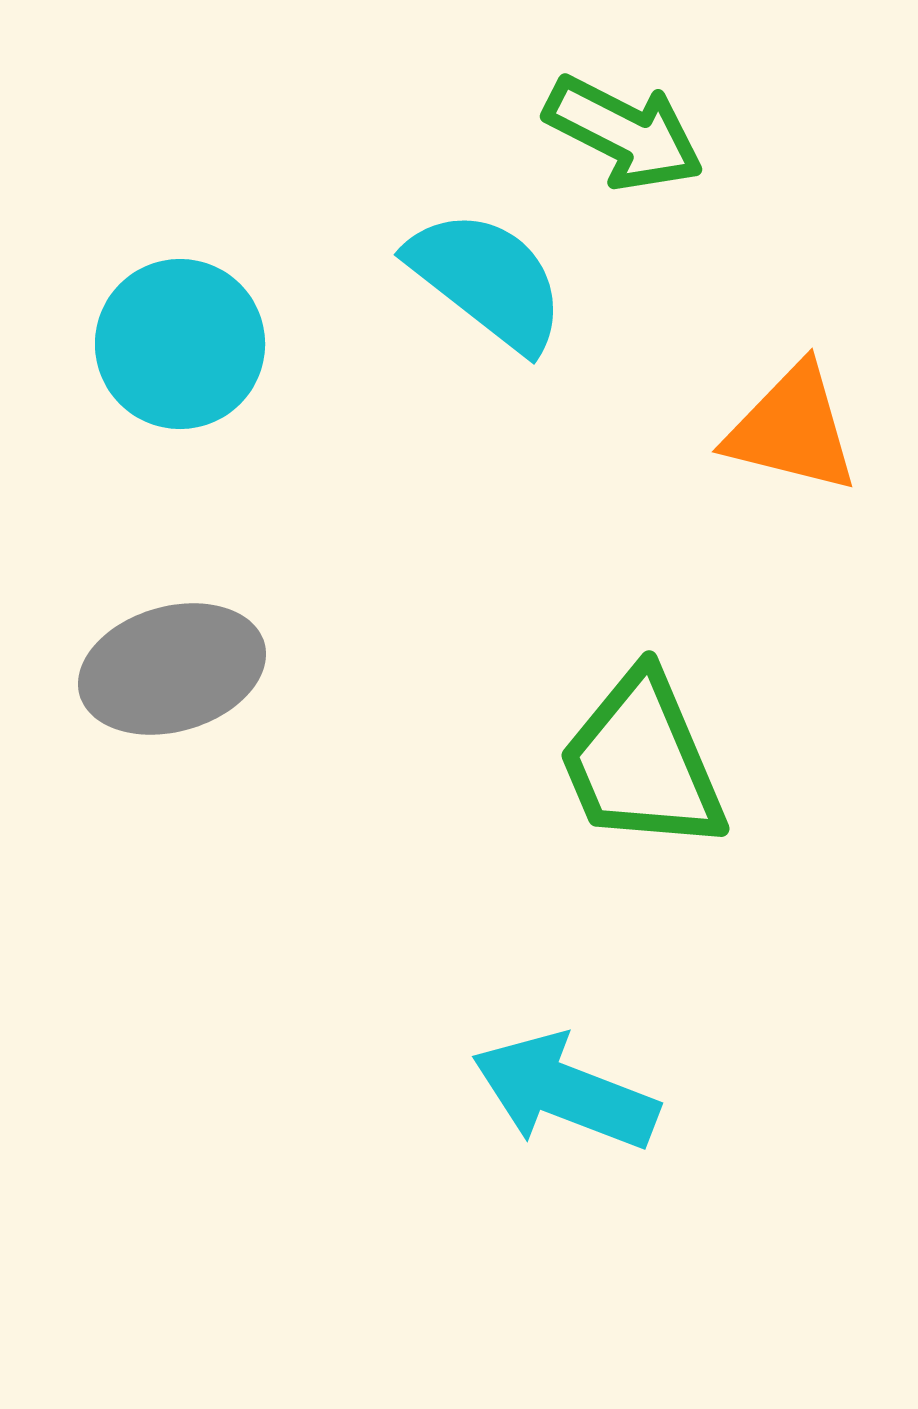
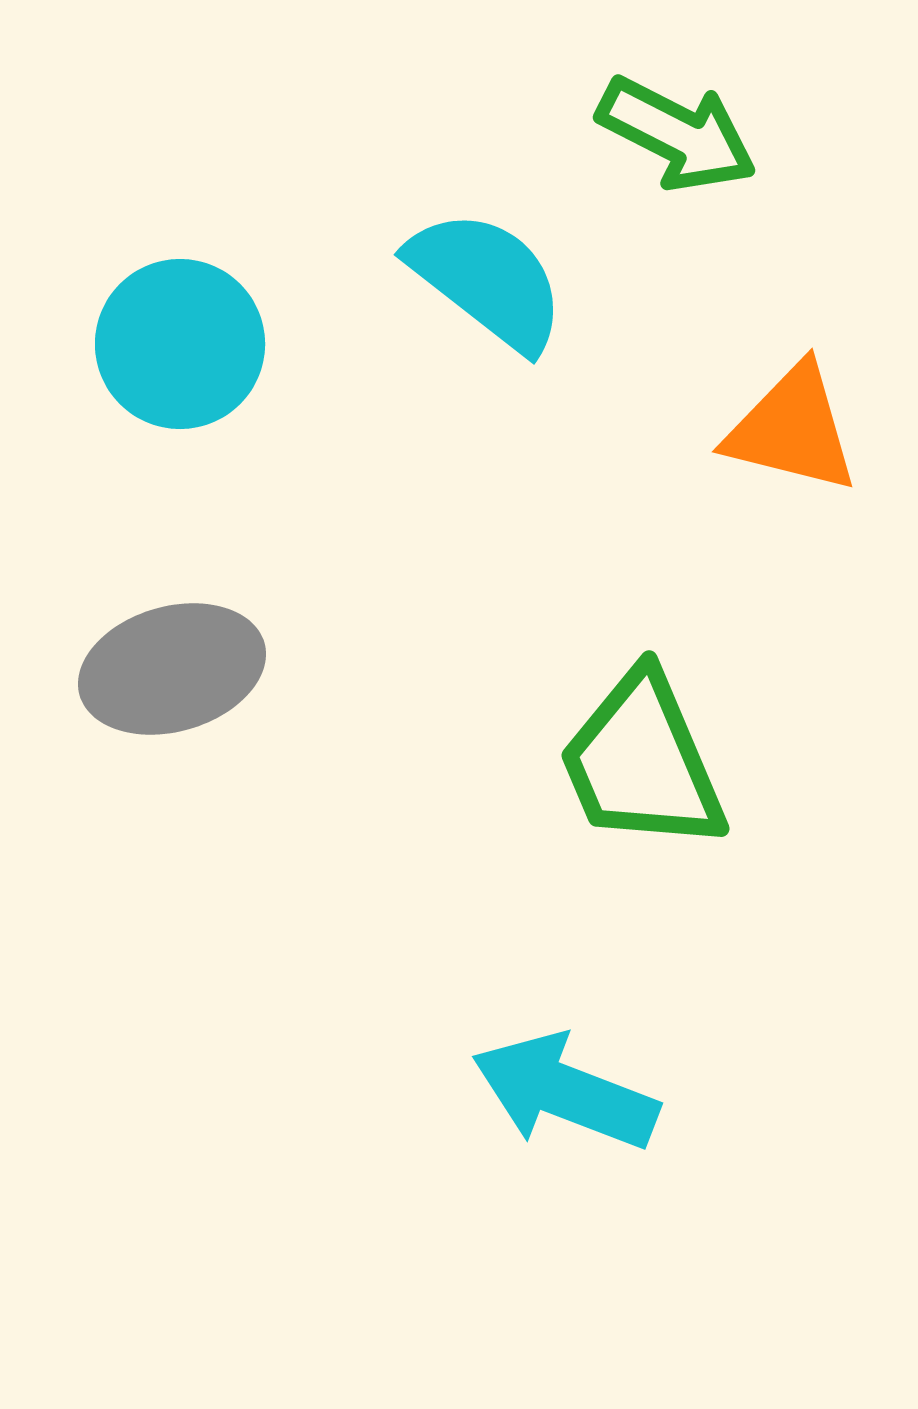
green arrow: moved 53 px right, 1 px down
